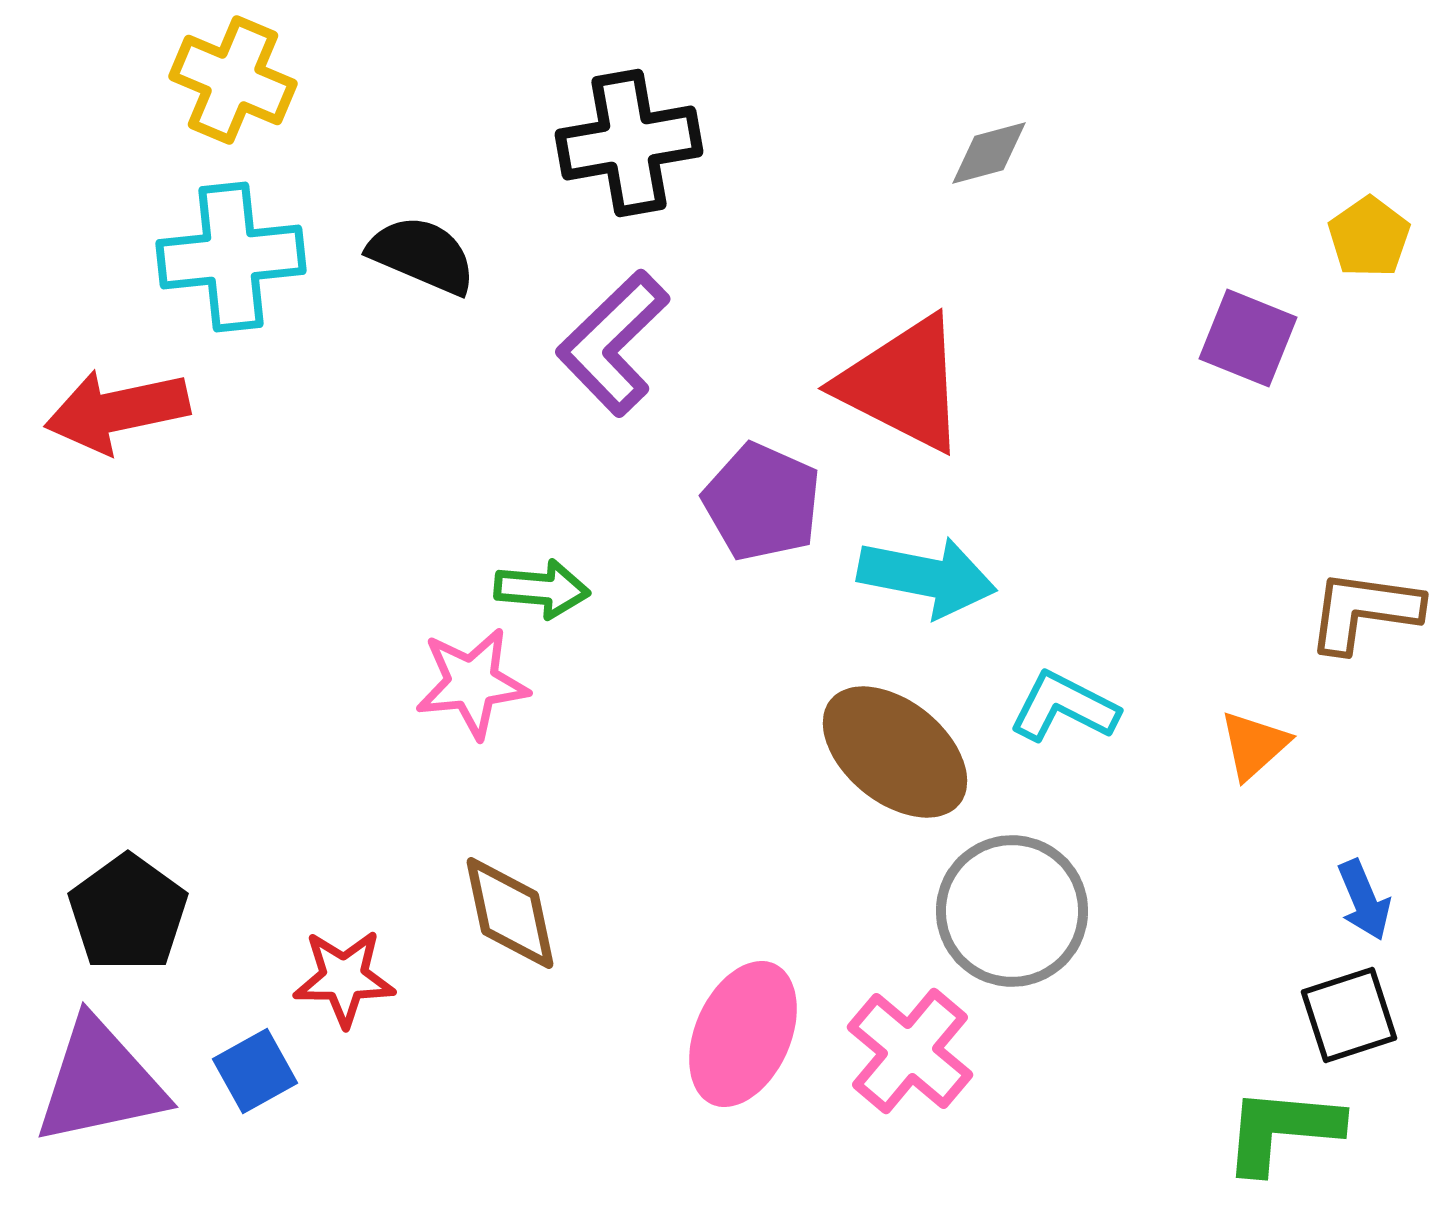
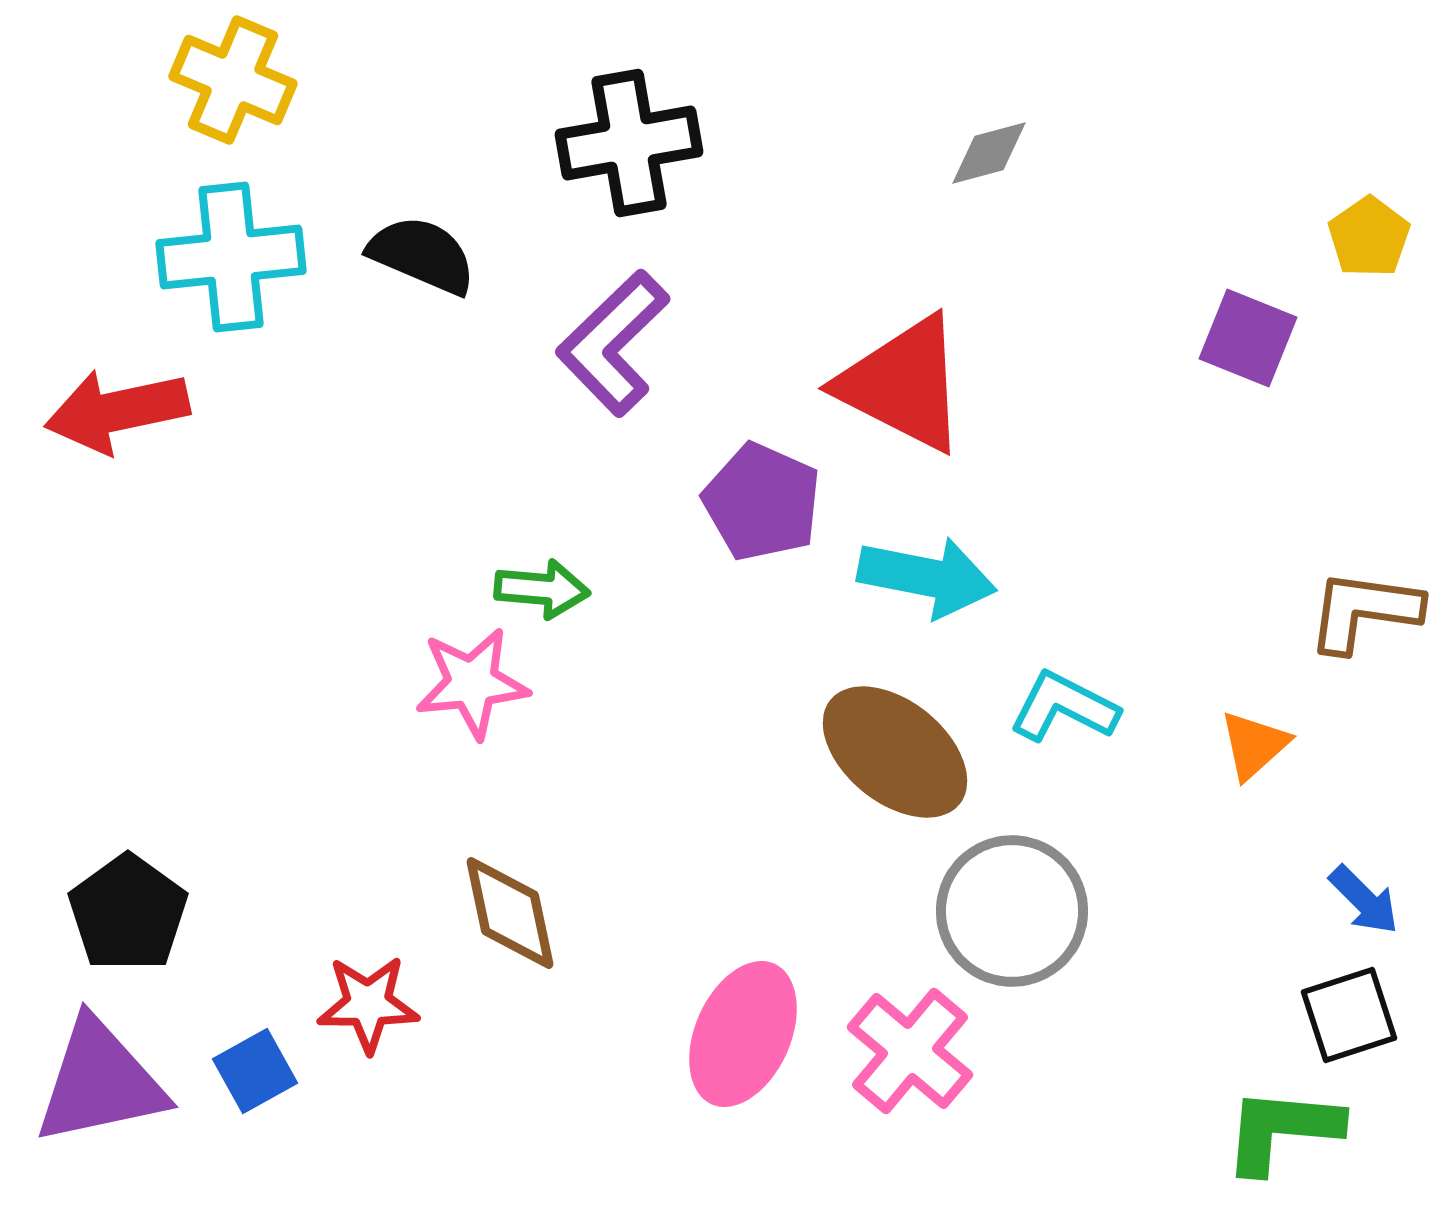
blue arrow: rotated 22 degrees counterclockwise
red star: moved 24 px right, 26 px down
